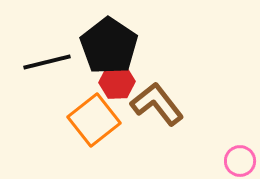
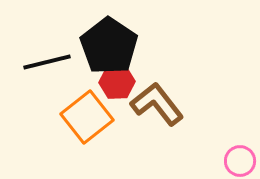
orange square: moved 7 px left, 3 px up
